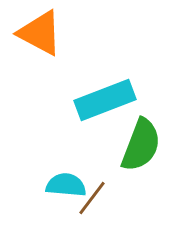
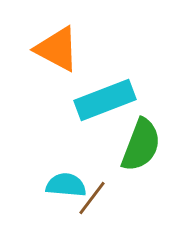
orange triangle: moved 17 px right, 16 px down
